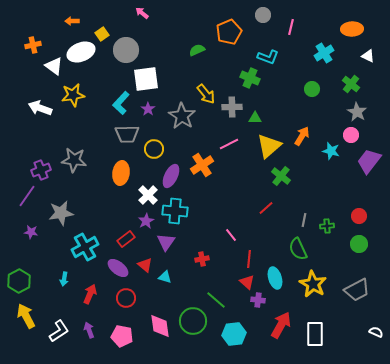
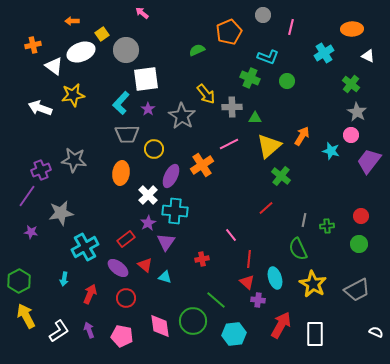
green circle at (312, 89): moved 25 px left, 8 px up
red circle at (359, 216): moved 2 px right
purple star at (146, 221): moved 2 px right, 2 px down
